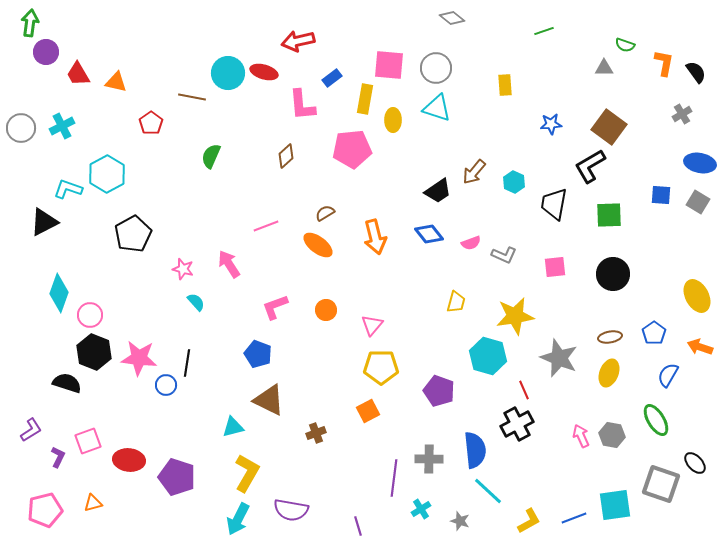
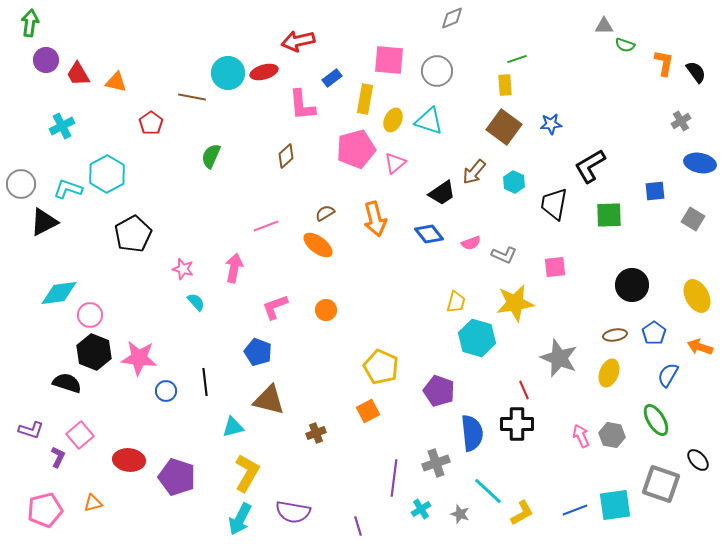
gray diamond at (452, 18): rotated 60 degrees counterclockwise
green line at (544, 31): moved 27 px left, 28 px down
purple circle at (46, 52): moved 8 px down
pink square at (389, 65): moved 5 px up
gray circle at (436, 68): moved 1 px right, 3 px down
gray triangle at (604, 68): moved 42 px up
red ellipse at (264, 72): rotated 32 degrees counterclockwise
cyan triangle at (437, 108): moved 8 px left, 13 px down
gray cross at (682, 114): moved 1 px left, 7 px down
yellow ellipse at (393, 120): rotated 25 degrees clockwise
brown square at (609, 127): moved 105 px left
gray circle at (21, 128): moved 56 px down
pink pentagon at (352, 149): moved 4 px right; rotated 9 degrees counterclockwise
black trapezoid at (438, 191): moved 4 px right, 2 px down
blue square at (661, 195): moved 6 px left, 4 px up; rotated 10 degrees counterclockwise
gray square at (698, 202): moved 5 px left, 17 px down
orange arrow at (375, 237): moved 18 px up
pink arrow at (229, 264): moved 5 px right, 4 px down; rotated 44 degrees clockwise
black circle at (613, 274): moved 19 px right, 11 px down
cyan diamond at (59, 293): rotated 63 degrees clockwise
yellow star at (515, 316): moved 13 px up
pink triangle at (372, 325): moved 23 px right, 162 px up; rotated 10 degrees clockwise
brown ellipse at (610, 337): moved 5 px right, 2 px up
blue pentagon at (258, 354): moved 2 px up
cyan hexagon at (488, 356): moved 11 px left, 18 px up
black line at (187, 363): moved 18 px right, 19 px down; rotated 16 degrees counterclockwise
yellow pentagon at (381, 367): rotated 24 degrees clockwise
blue circle at (166, 385): moved 6 px down
brown triangle at (269, 400): rotated 12 degrees counterclockwise
black cross at (517, 424): rotated 28 degrees clockwise
purple L-shape at (31, 430): rotated 50 degrees clockwise
pink square at (88, 441): moved 8 px left, 6 px up; rotated 20 degrees counterclockwise
blue semicircle at (475, 450): moved 3 px left, 17 px up
gray cross at (429, 459): moved 7 px right, 4 px down; rotated 20 degrees counterclockwise
black ellipse at (695, 463): moved 3 px right, 3 px up
purple semicircle at (291, 510): moved 2 px right, 2 px down
blue line at (574, 518): moved 1 px right, 8 px up
cyan arrow at (238, 519): moved 2 px right
gray star at (460, 521): moved 7 px up
yellow L-shape at (529, 521): moved 7 px left, 8 px up
